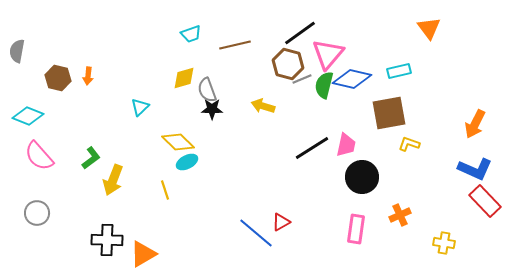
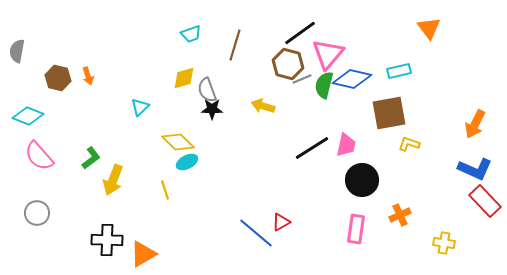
brown line at (235, 45): rotated 60 degrees counterclockwise
orange arrow at (88, 76): rotated 24 degrees counterclockwise
black circle at (362, 177): moved 3 px down
